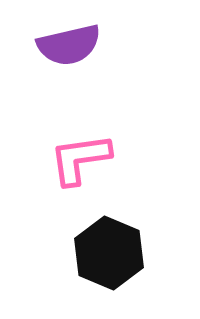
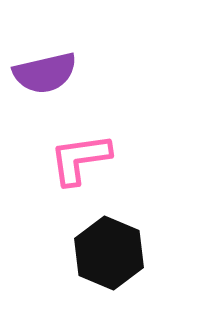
purple semicircle: moved 24 px left, 28 px down
